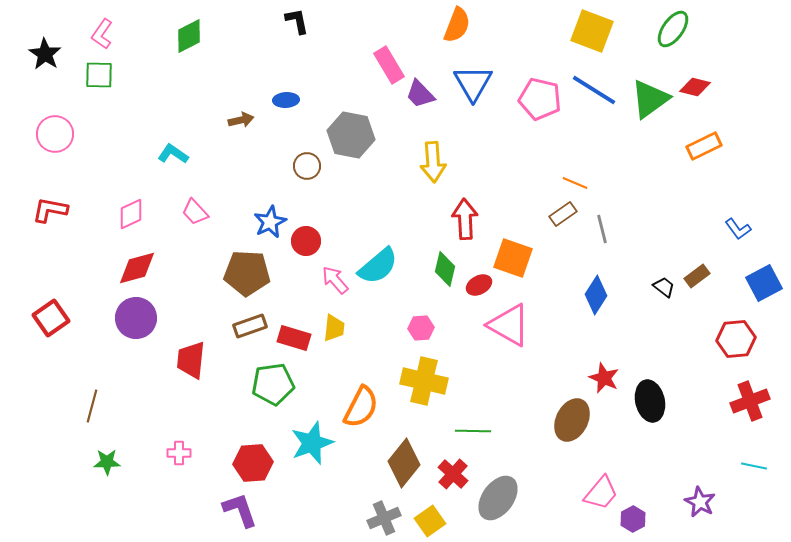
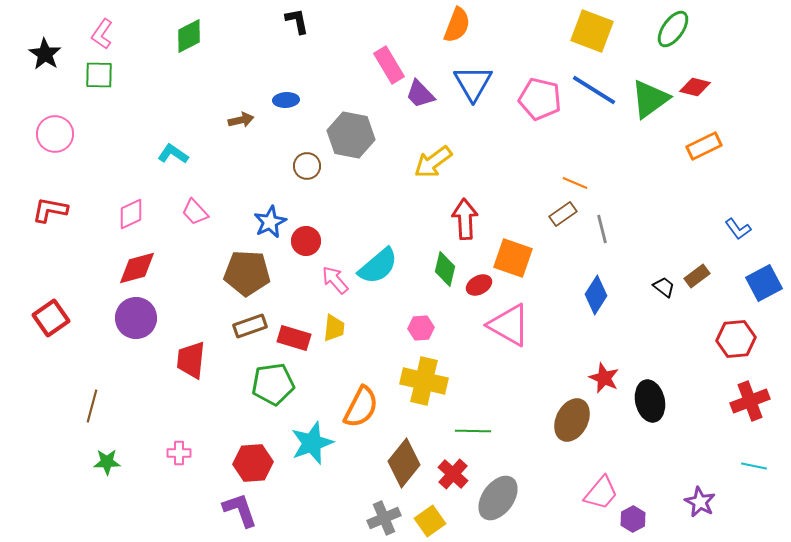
yellow arrow at (433, 162): rotated 57 degrees clockwise
